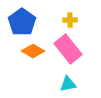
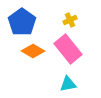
yellow cross: rotated 24 degrees counterclockwise
